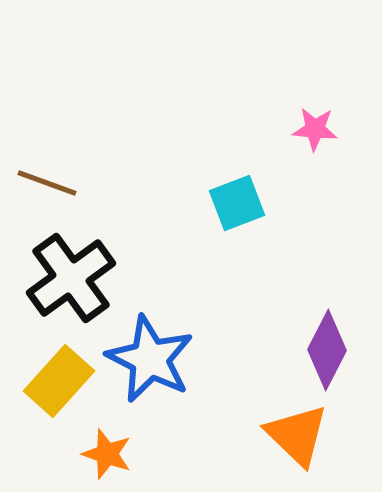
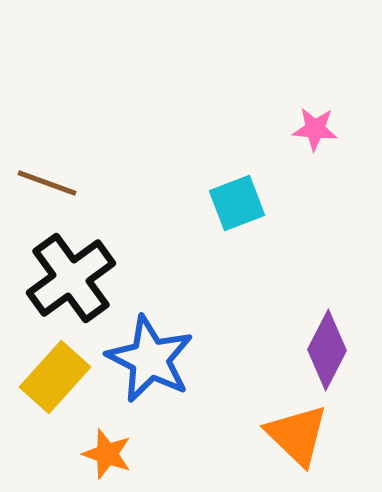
yellow rectangle: moved 4 px left, 4 px up
